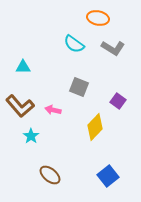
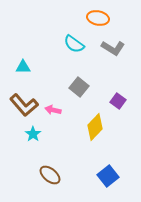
gray square: rotated 18 degrees clockwise
brown L-shape: moved 4 px right, 1 px up
cyan star: moved 2 px right, 2 px up
